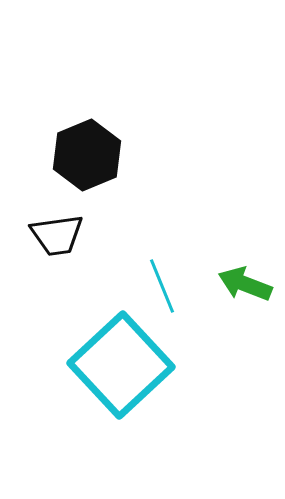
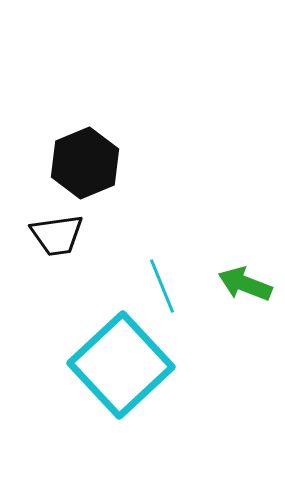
black hexagon: moved 2 px left, 8 px down
